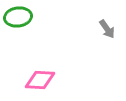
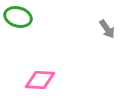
green ellipse: rotated 24 degrees clockwise
